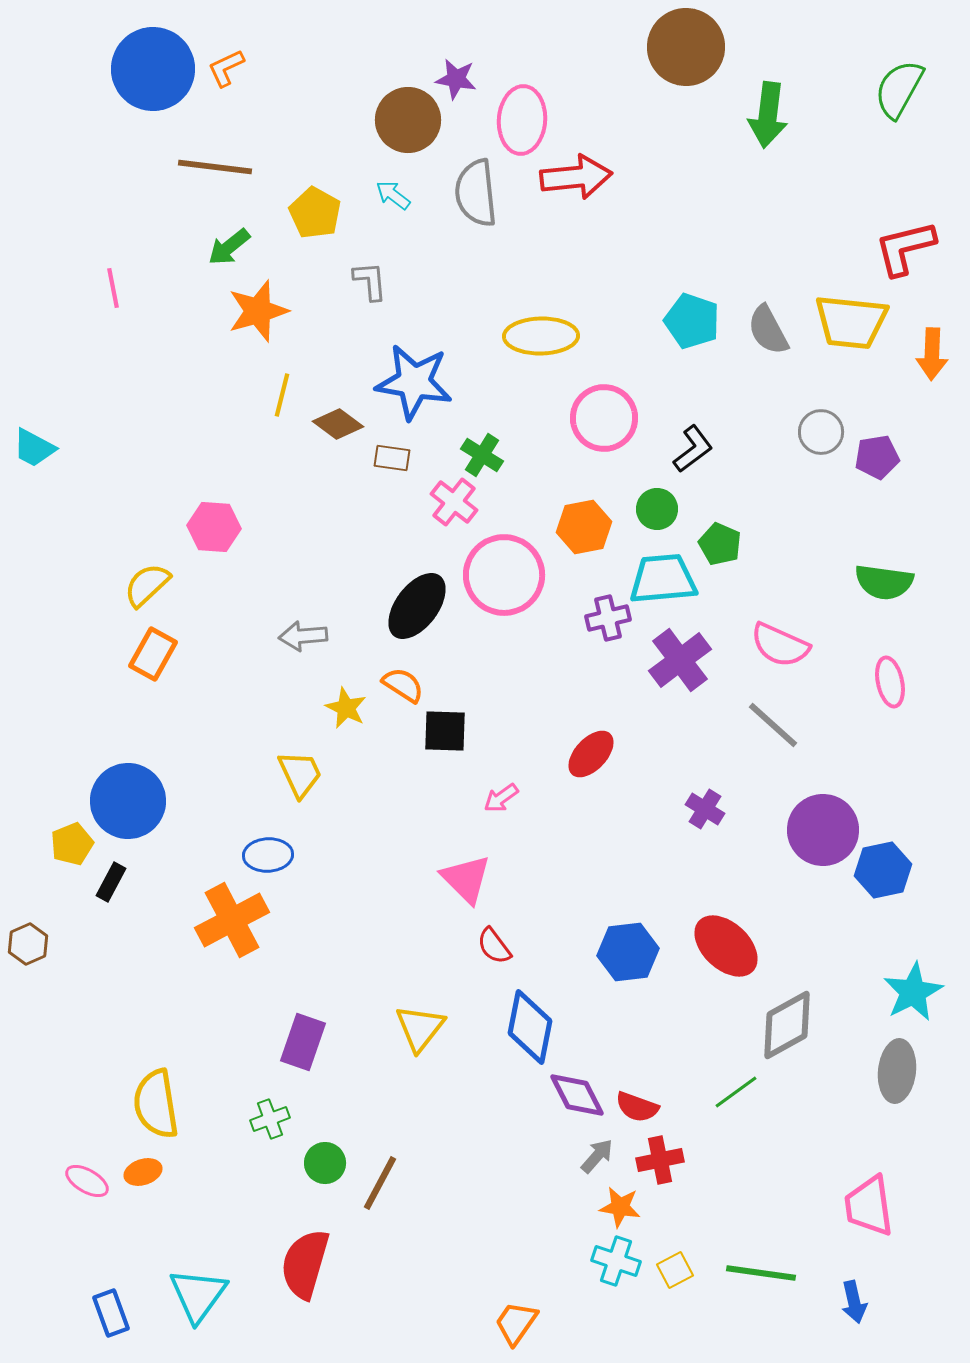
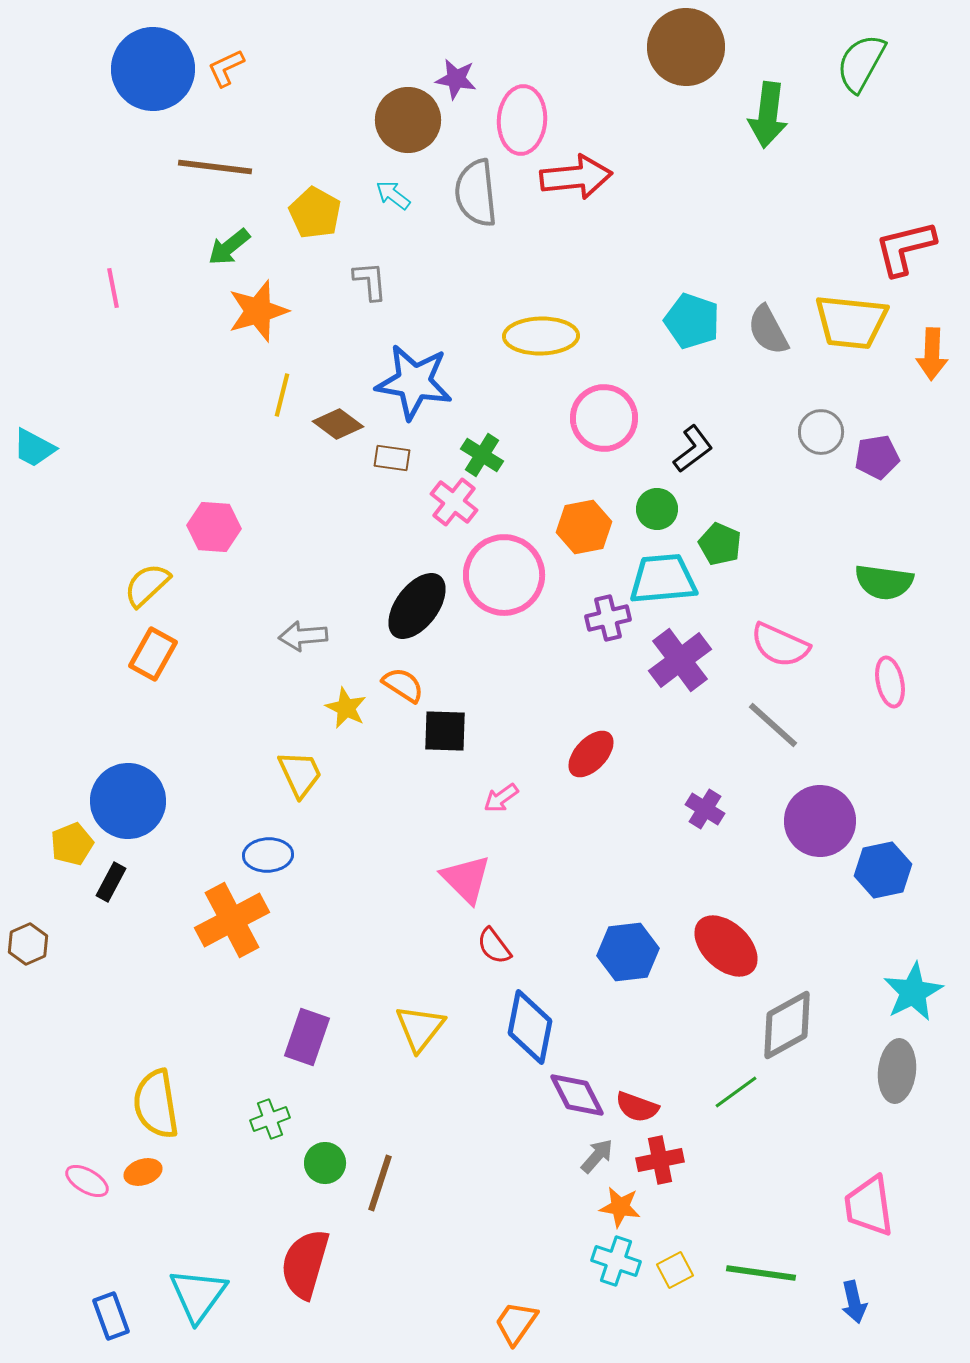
green semicircle at (899, 89): moved 38 px left, 26 px up
purple circle at (823, 830): moved 3 px left, 9 px up
purple rectangle at (303, 1042): moved 4 px right, 5 px up
brown line at (380, 1183): rotated 10 degrees counterclockwise
blue rectangle at (111, 1313): moved 3 px down
